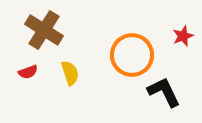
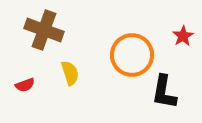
brown cross: rotated 12 degrees counterclockwise
red star: rotated 10 degrees counterclockwise
red semicircle: moved 3 px left, 13 px down
black L-shape: rotated 144 degrees counterclockwise
